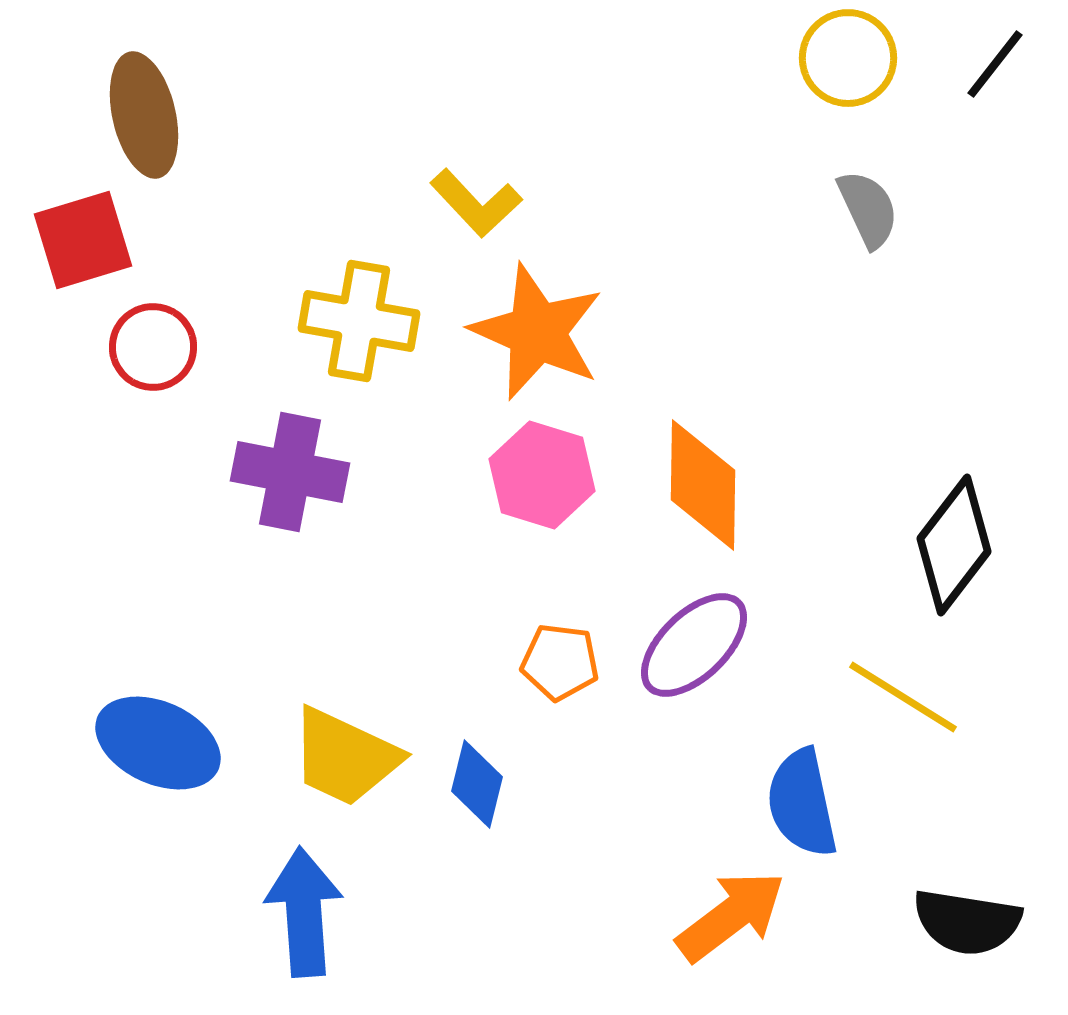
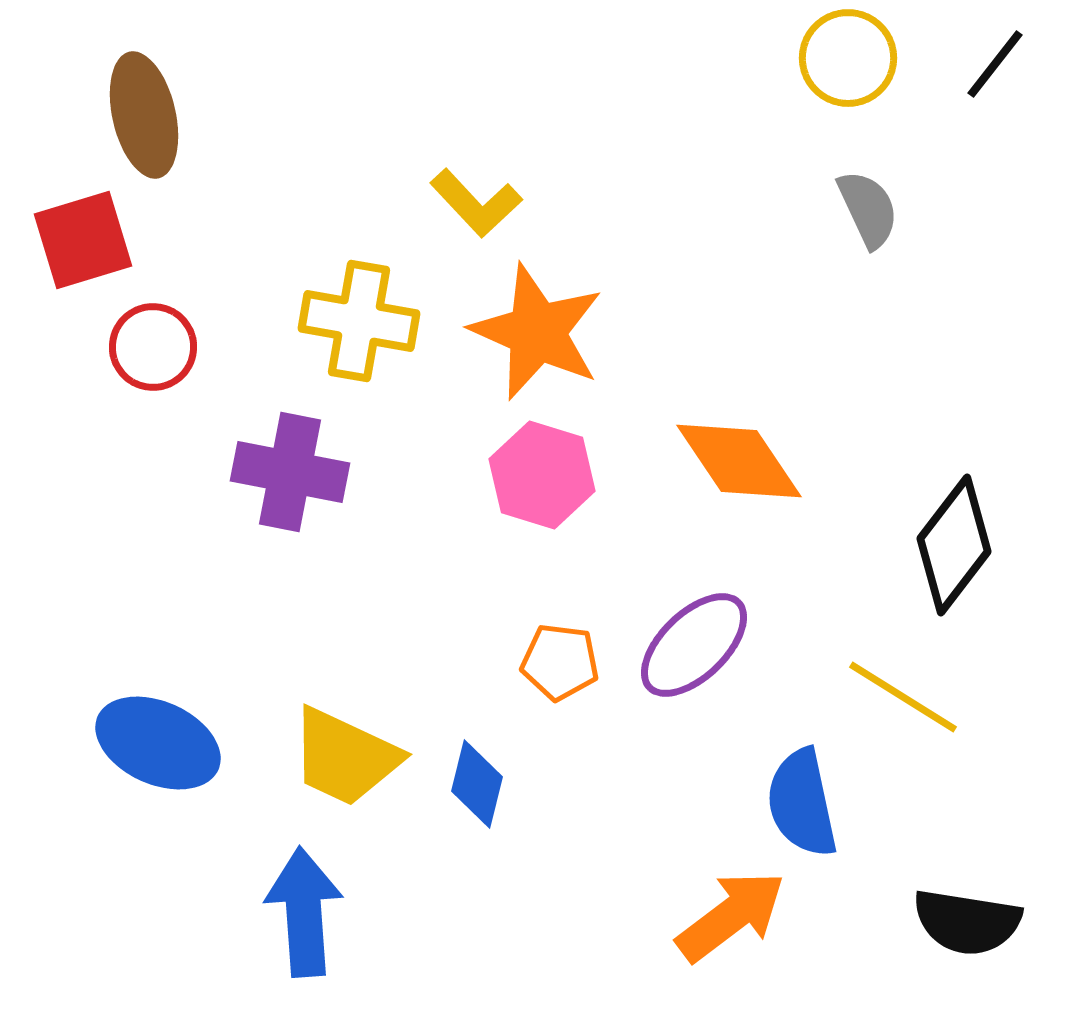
orange diamond: moved 36 px right, 24 px up; rotated 35 degrees counterclockwise
